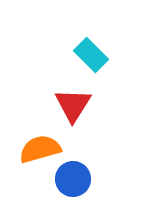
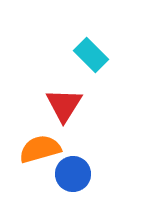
red triangle: moved 9 px left
blue circle: moved 5 px up
